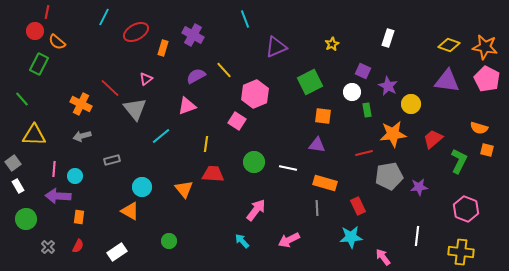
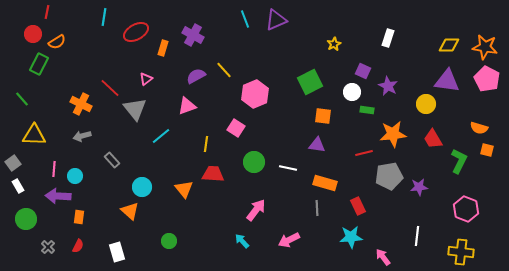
cyan line at (104, 17): rotated 18 degrees counterclockwise
red circle at (35, 31): moved 2 px left, 3 px down
orange semicircle at (57, 42): rotated 72 degrees counterclockwise
yellow star at (332, 44): moved 2 px right
yellow diamond at (449, 45): rotated 20 degrees counterclockwise
purple triangle at (276, 47): moved 27 px up
yellow circle at (411, 104): moved 15 px right
green rectangle at (367, 110): rotated 72 degrees counterclockwise
pink square at (237, 121): moved 1 px left, 7 px down
red trapezoid at (433, 139): rotated 80 degrees counterclockwise
gray rectangle at (112, 160): rotated 63 degrees clockwise
orange triangle at (130, 211): rotated 12 degrees clockwise
white rectangle at (117, 252): rotated 72 degrees counterclockwise
